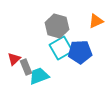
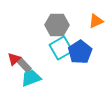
gray hexagon: moved 1 px up; rotated 15 degrees counterclockwise
blue pentagon: rotated 30 degrees counterclockwise
gray rectangle: moved 2 px left, 2 px up; rotated 21 degrees counterclockwise
cyan trapezoid: moved 8 px left, 2 px down
